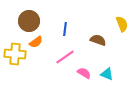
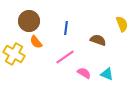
blue line: moved 1 px right, 1 px up
orange semicircle: rotated 88 degrees clockwise
yellow cross: moved 1 px left; rotated 25 degrees clockwise
